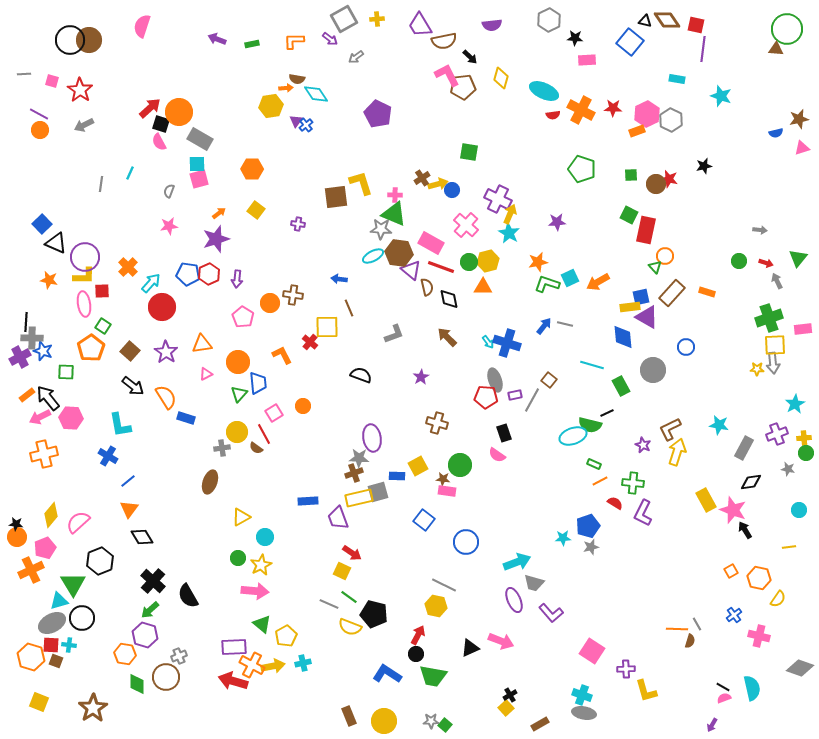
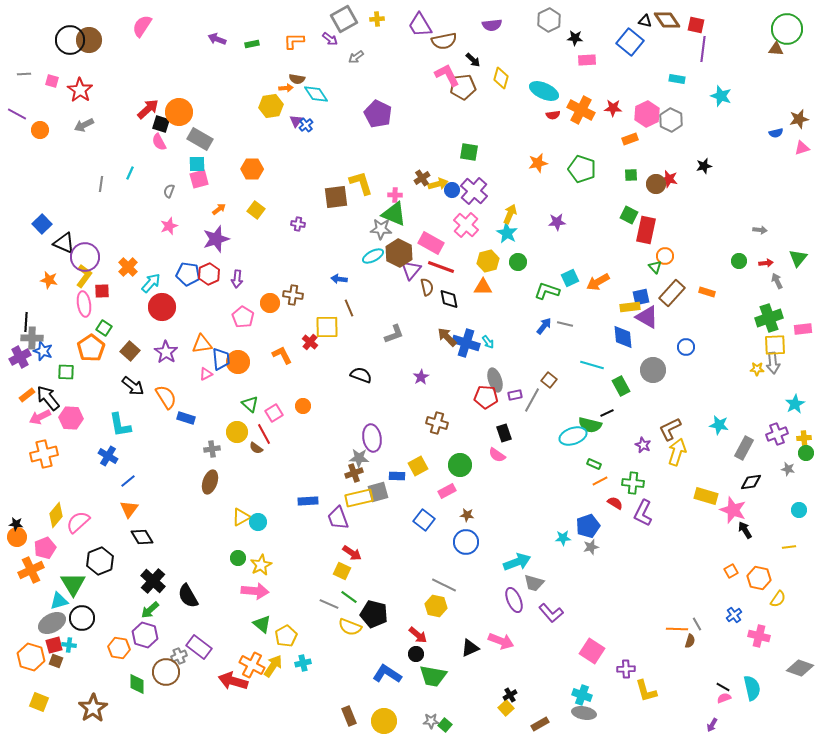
pink semicircle at (142, 26): rotated 15 degrees clockwise
black arrow at (470, 57): moved 3 px right, 3 px down
red arrow at (150, 108): moved 2 px left, 1 px down
purple line at (39, 114): moved 22 px left
orange rectangle at (637, 131): moved 7 px left, 8 px down
purple cross at (498, 199): moved 24 px left, 8 px up; rotated 16 degrees clockwise
orange arrow at (219, 213): moved 4 px up
pink star at (169, 226): rotated 12 degrees counterclockwise
cyan star at (509, 233): moved 2 px left
black triangle at (56, 243): moved 8 px right
brown hexagon at (399, 253): rotated 20 degrees clockwise
green circle at (469, 262): moved 49 px right
orange star at (538, 262): moved 99 px up
red arrow at (766, 263): rotated 24 degrees counterclockwise
purple triangle at (411, 270): rotated 30 degrees clockwise
yellow L-shape at (84, 276): rotated 55 degrees counterclockwise
green L-shape at (547, 284): moved 7 px down
green square at (103, 326): moved 1 px right, 2 px down
blue cross at (507, 343): moved 41 px left
blue trapezoid at (258, 383): moved 37 px left, 24 px up
green triangle at (239, 394): moved 11 px right, 10 px down; rotated 30 degrees counterclockwise
gray cross at (222, 448): moved 10 px left, 1 px down
brown star at (443, 479): moved 24 px right, 36 px down
pink rectangle at (447, 491): rotated 36 degrees counterclockwise
yellow rectangle at (706, 500): moved 4 px up; rotated 45 degrees counterclockwise
yellow diamond at (51, 515): moved 5 px right
cyan circle at (265, 537): moved 7 px left, 15 px up
red arrow at (418, 635): rotated 102 degrees clockwise
red square at (51, 645): moved 3 px right; rotated 18 degrees counterclockwise
purple rectangle at (234, 647): moved 35 px left; rotated 40 degrees clockwise
orange hexagon at (125, 654): moved 6 px left, 6 px up
yellow arrow at (273, 666): rotated 45 degrees counterclockwise
brown circle at (166, 677): moved 5 px up
